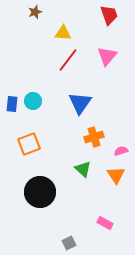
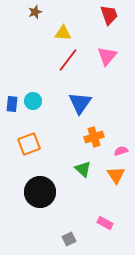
gray square: moved 4 px up
